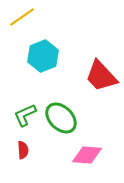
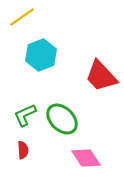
cyan hexagon: moved 2 px left, 1 px up
green ellipse: moved 1 px right, 1 px down
pink diamond: moved 1 px left, 3 px down; rotated 52 degrees clockwise
